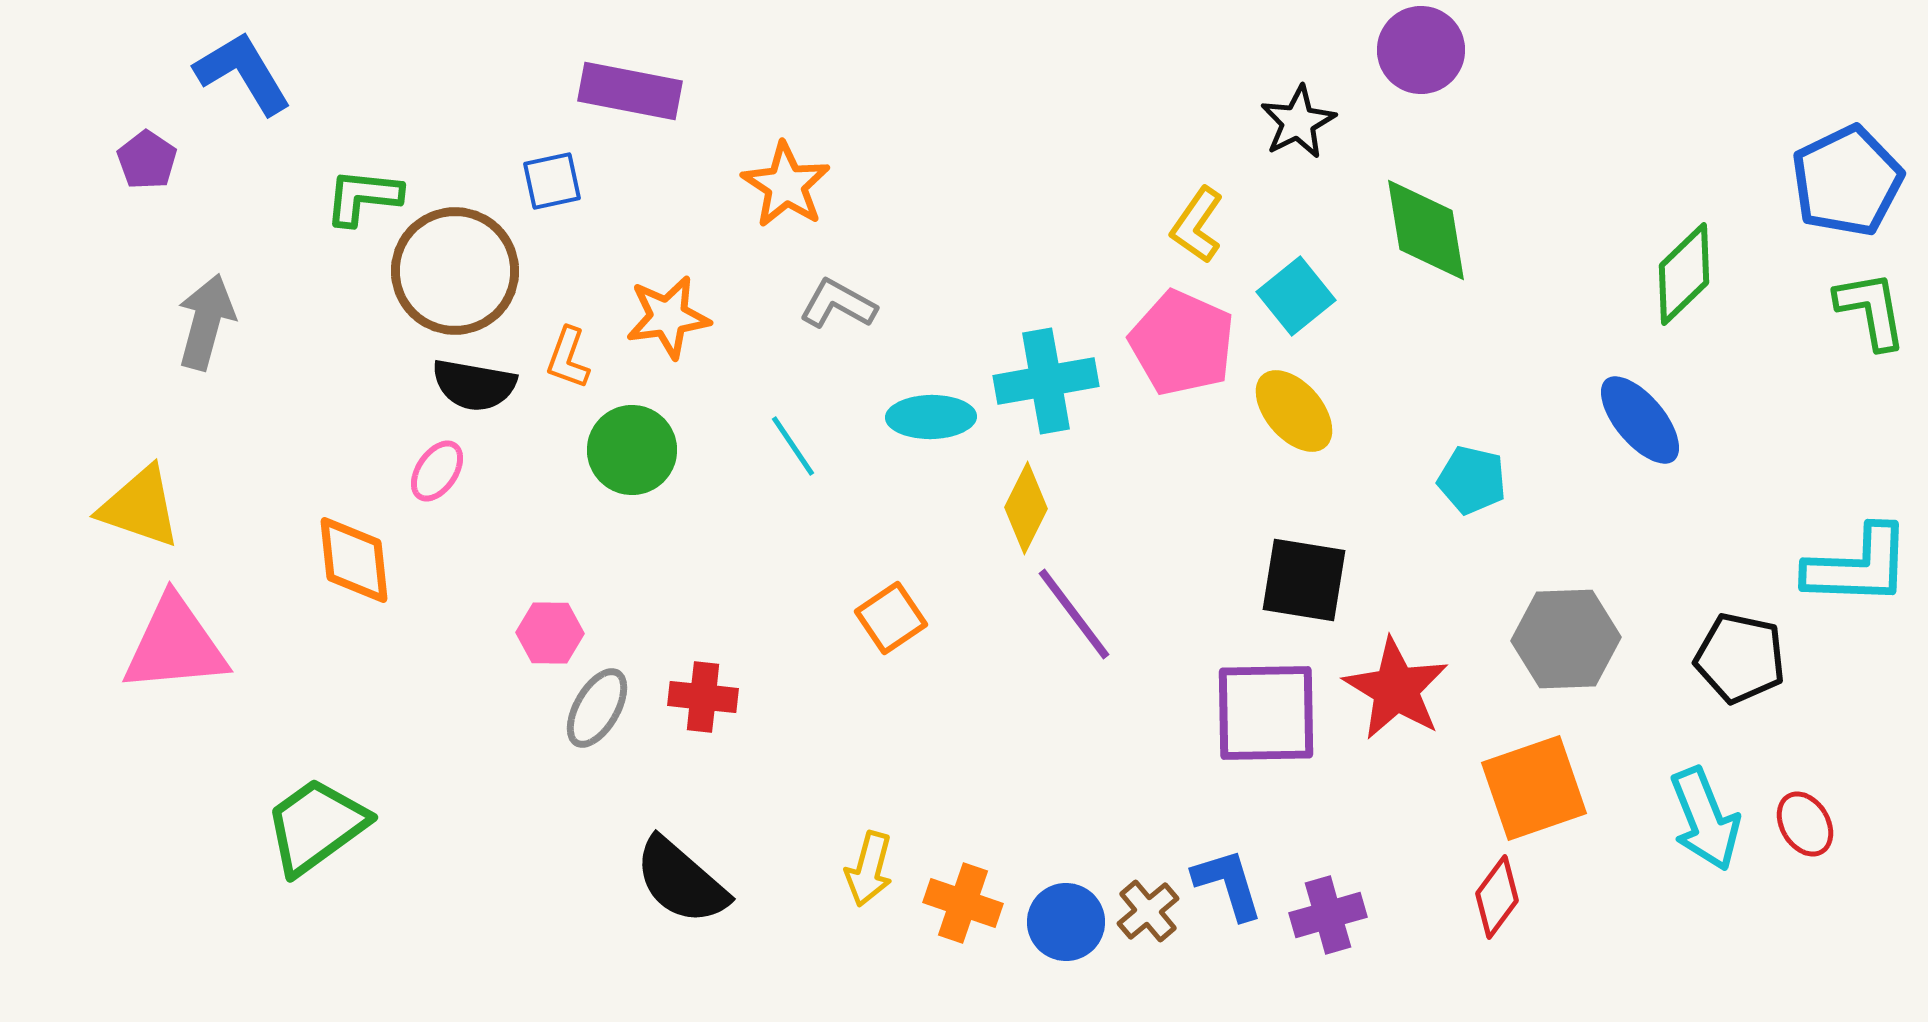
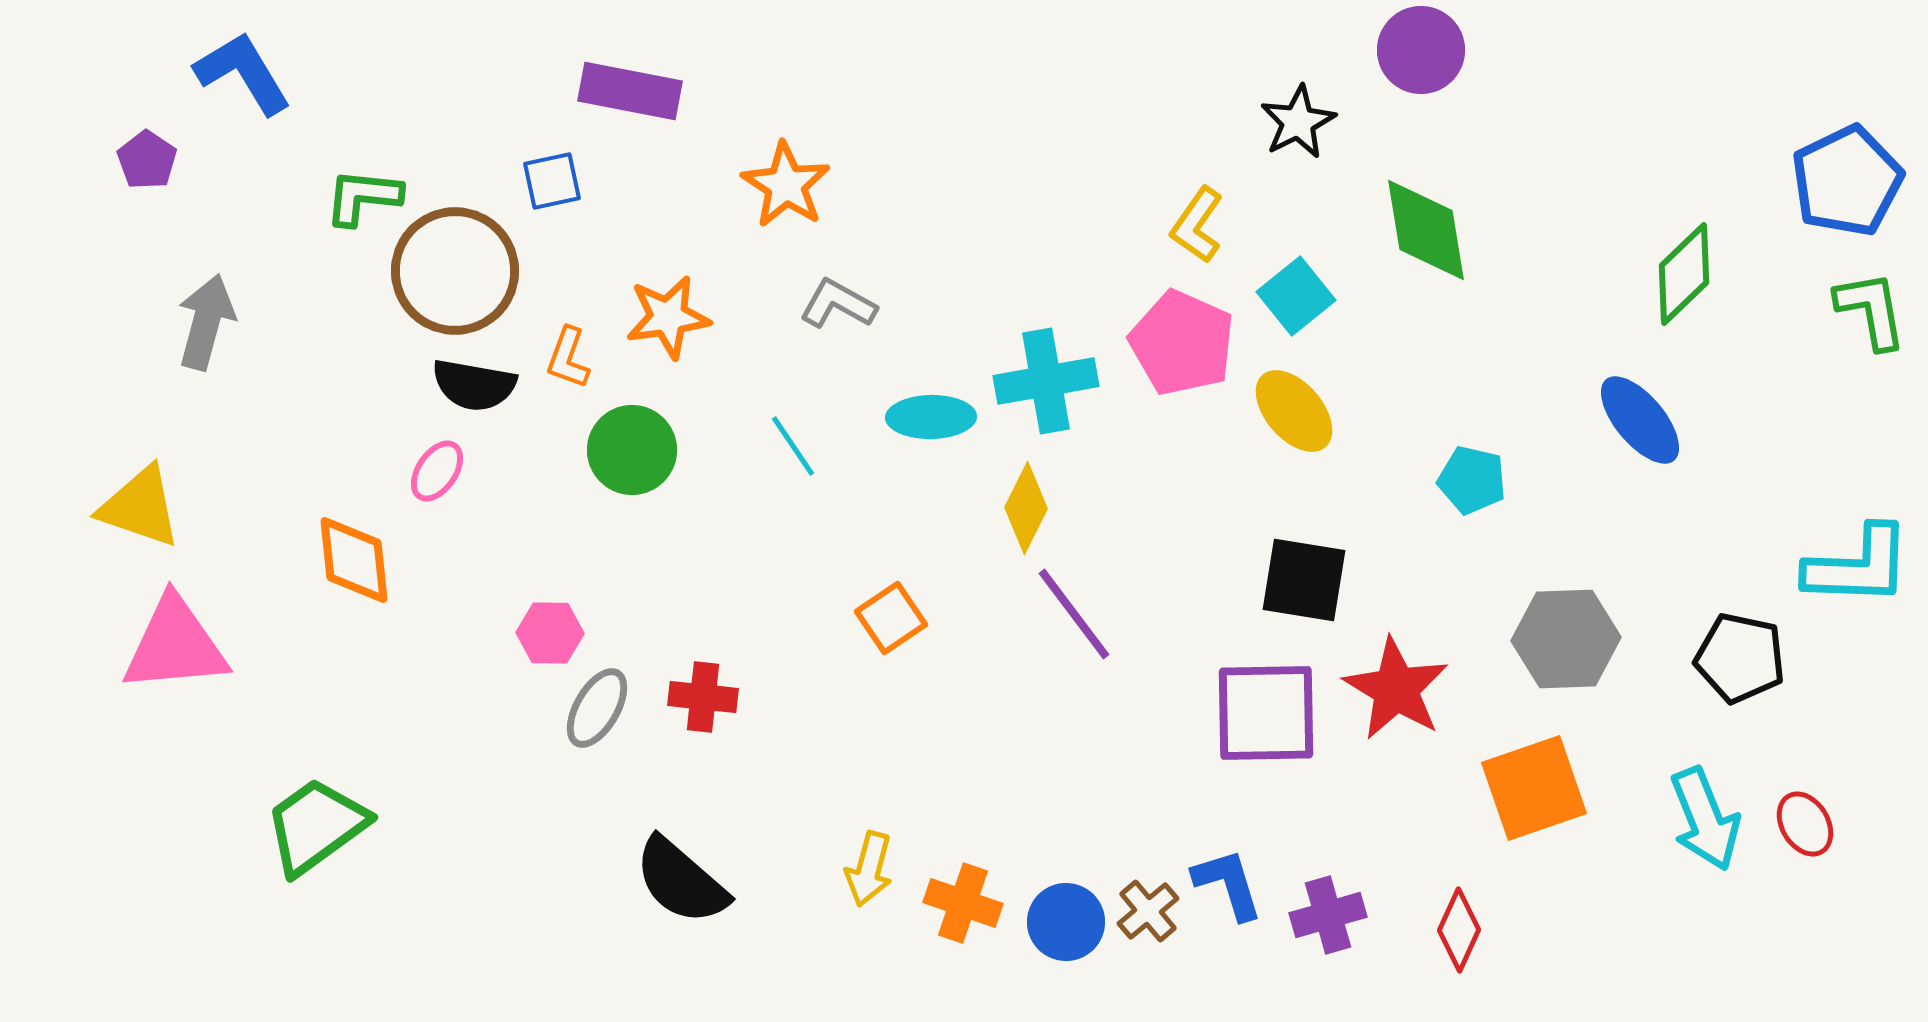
red diamond at (1497, 897): moved 38 px left, 33 px down; rotated 12 degrees counterclockwise
